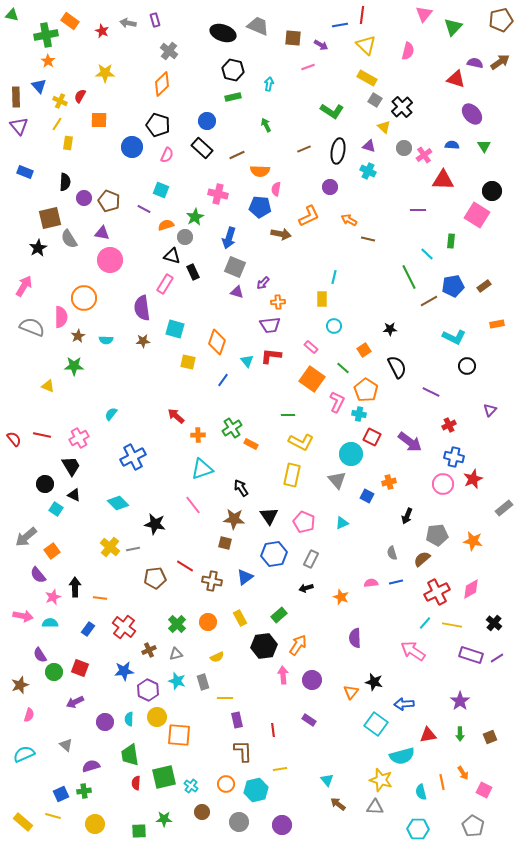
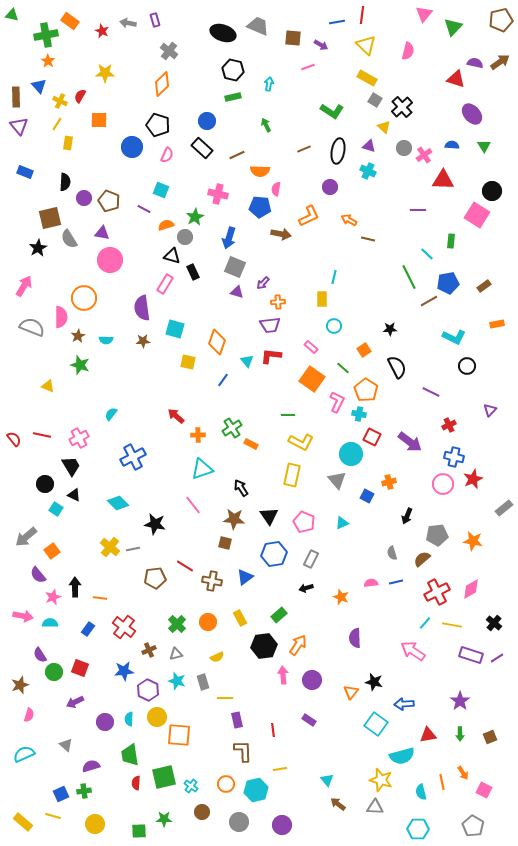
blue line at (340, 25): moved 3 px left, 3 px up
blue pentagon at (453, 286): moved 5 px left, 3 px up
green star at (74, 366): moved 6 px right, 1 px up; rotated 18 degrees clockwise
